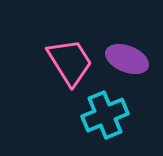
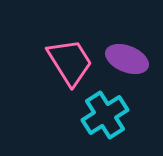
cyan cross: rotated 9 degrees counterclockwise
